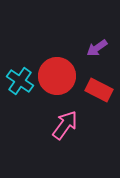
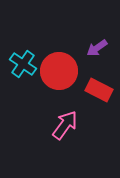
red circle: moved 2 px right, 5 px up
cyan cross: moved 3 px right, 17 px up
